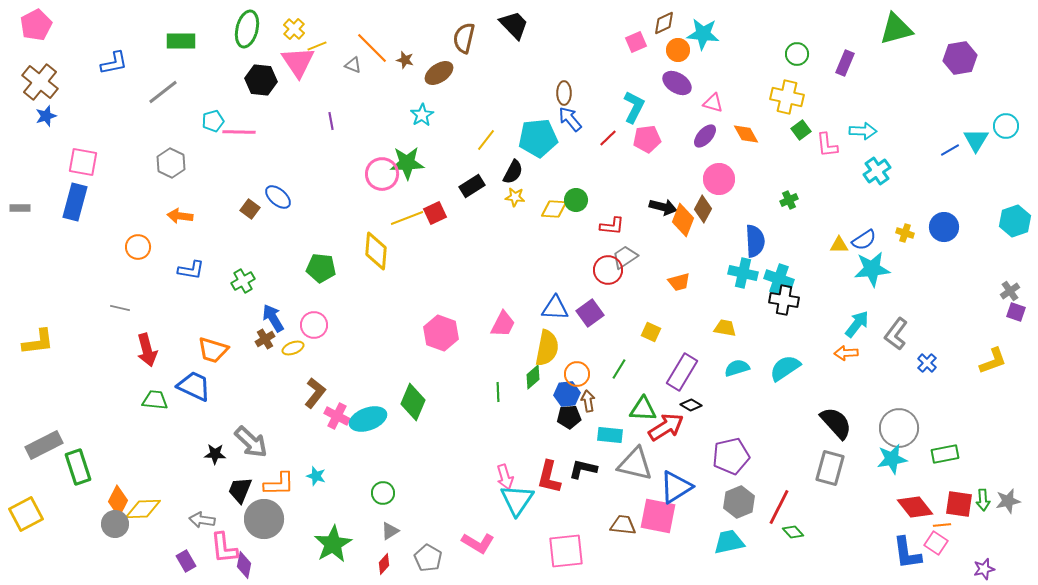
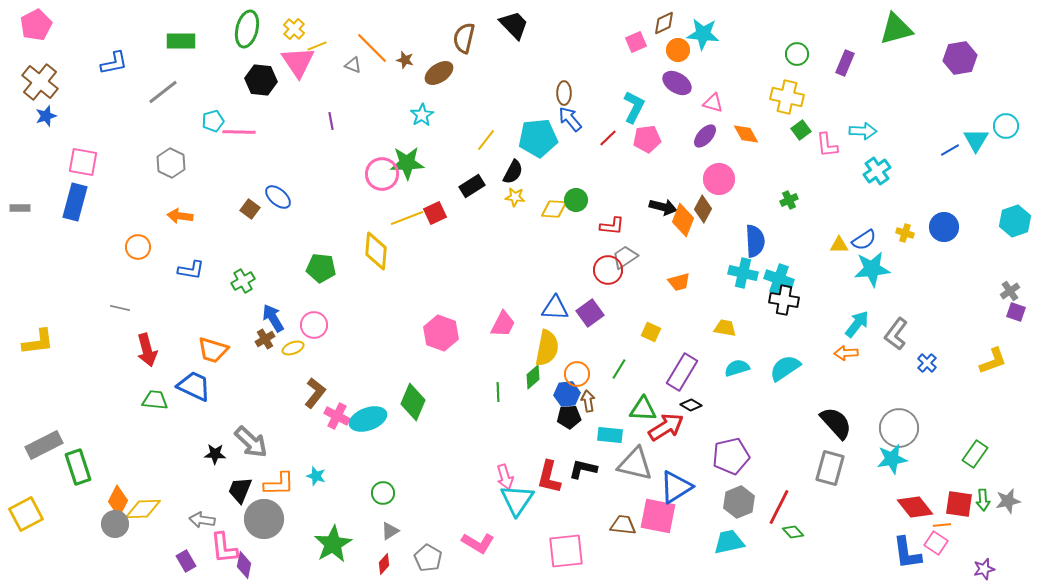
green rectangle at (945, 454): moved 30 px right; rotated 44 degrees counterclockwise
